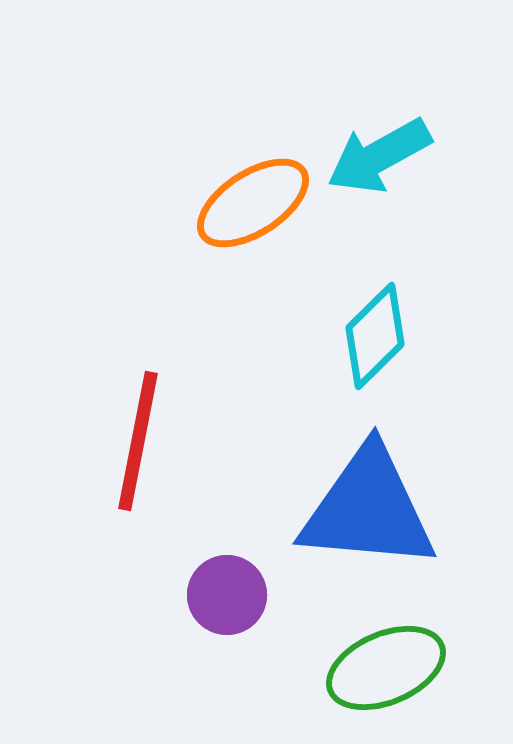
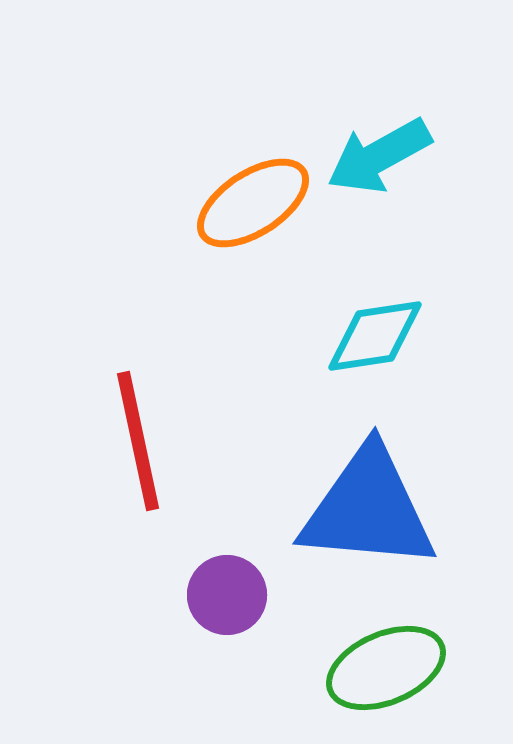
cyan diamond: rotated 36 degrees clockwise
red line: rotated 23 degrees counterclockwise
